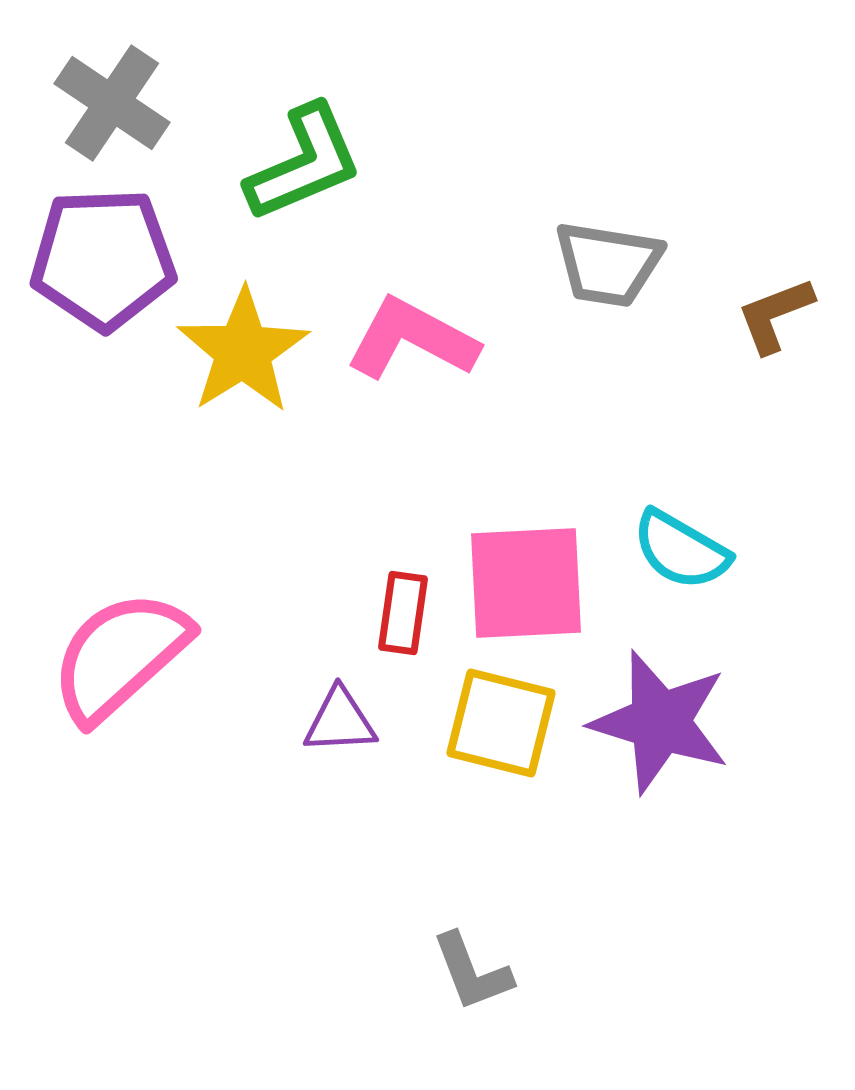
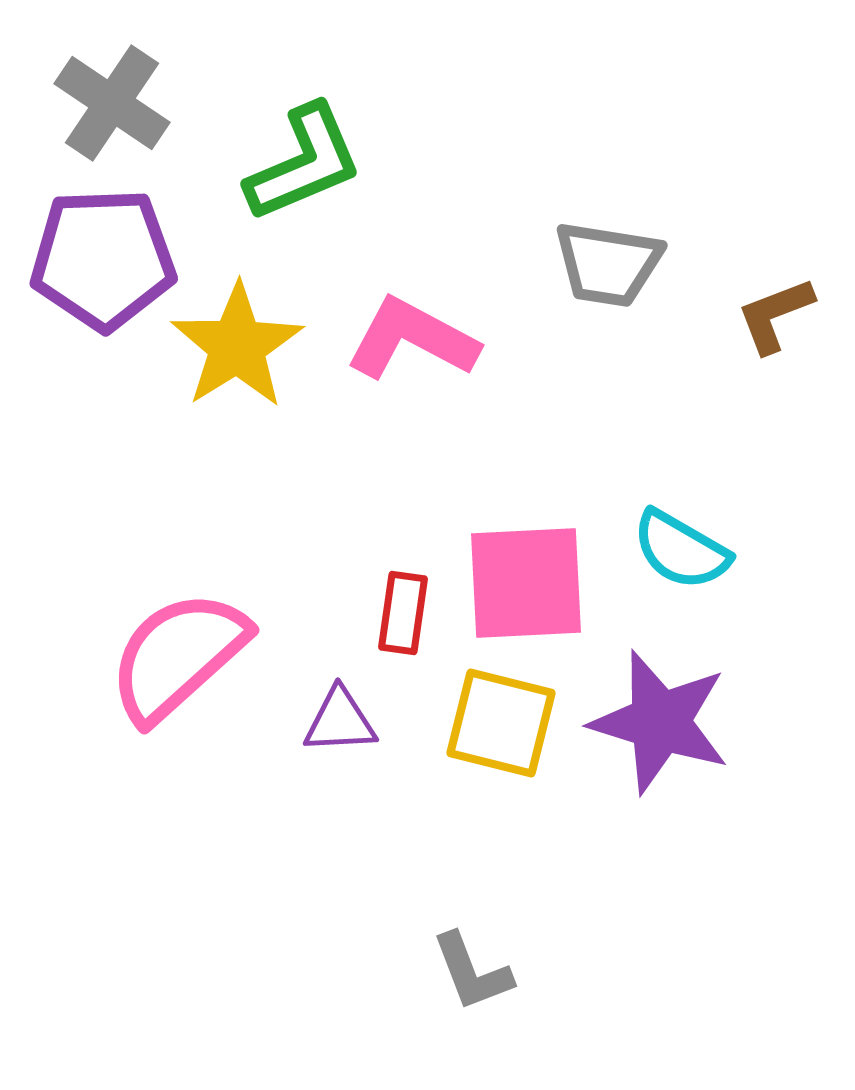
yellow star: moved 6 px left, 5 px up
pink semicircle: moved 58 px right
